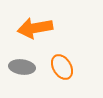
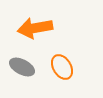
gray ellipse: rotated 20 degrees clockwise
